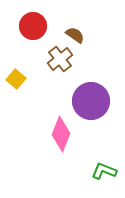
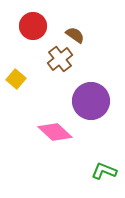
pink diamond: moved 6 px left, 2 px up; rotated 68 degrees counterclockwise
